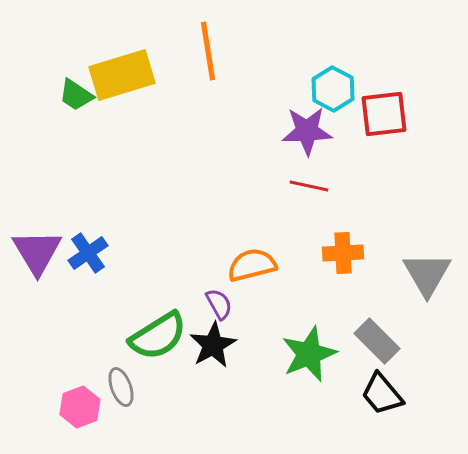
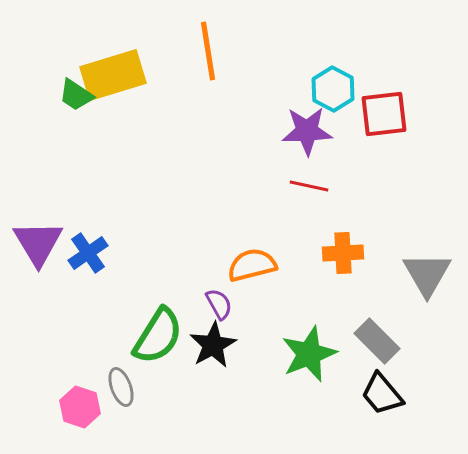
yellow rectangle: moved 9 px left
purple triangle: moved 1 px right, 9 px up
green semicircle: rotated 26 degrees counterclockwise
pink hexagon: rotated 21 degrees counterclockwise
